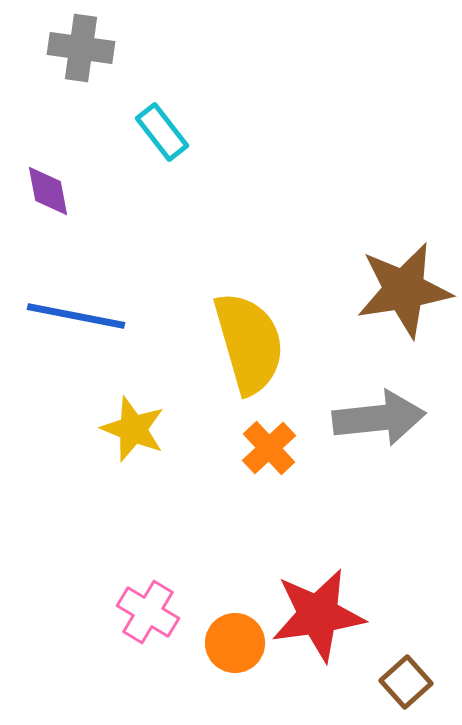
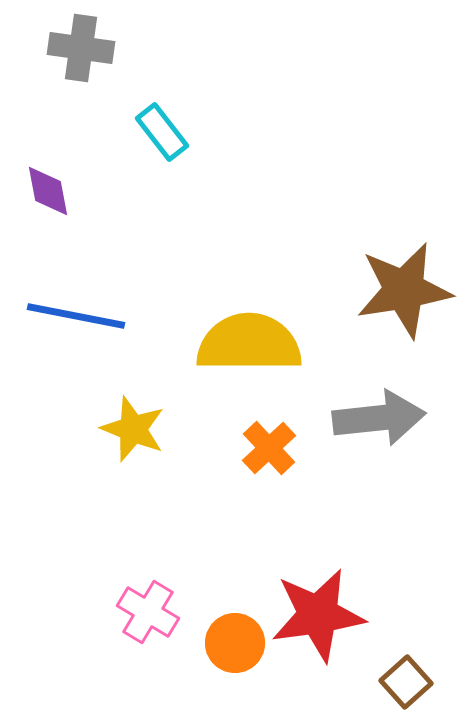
yellow semicircle: rotated 74 degrees counterclockwise
